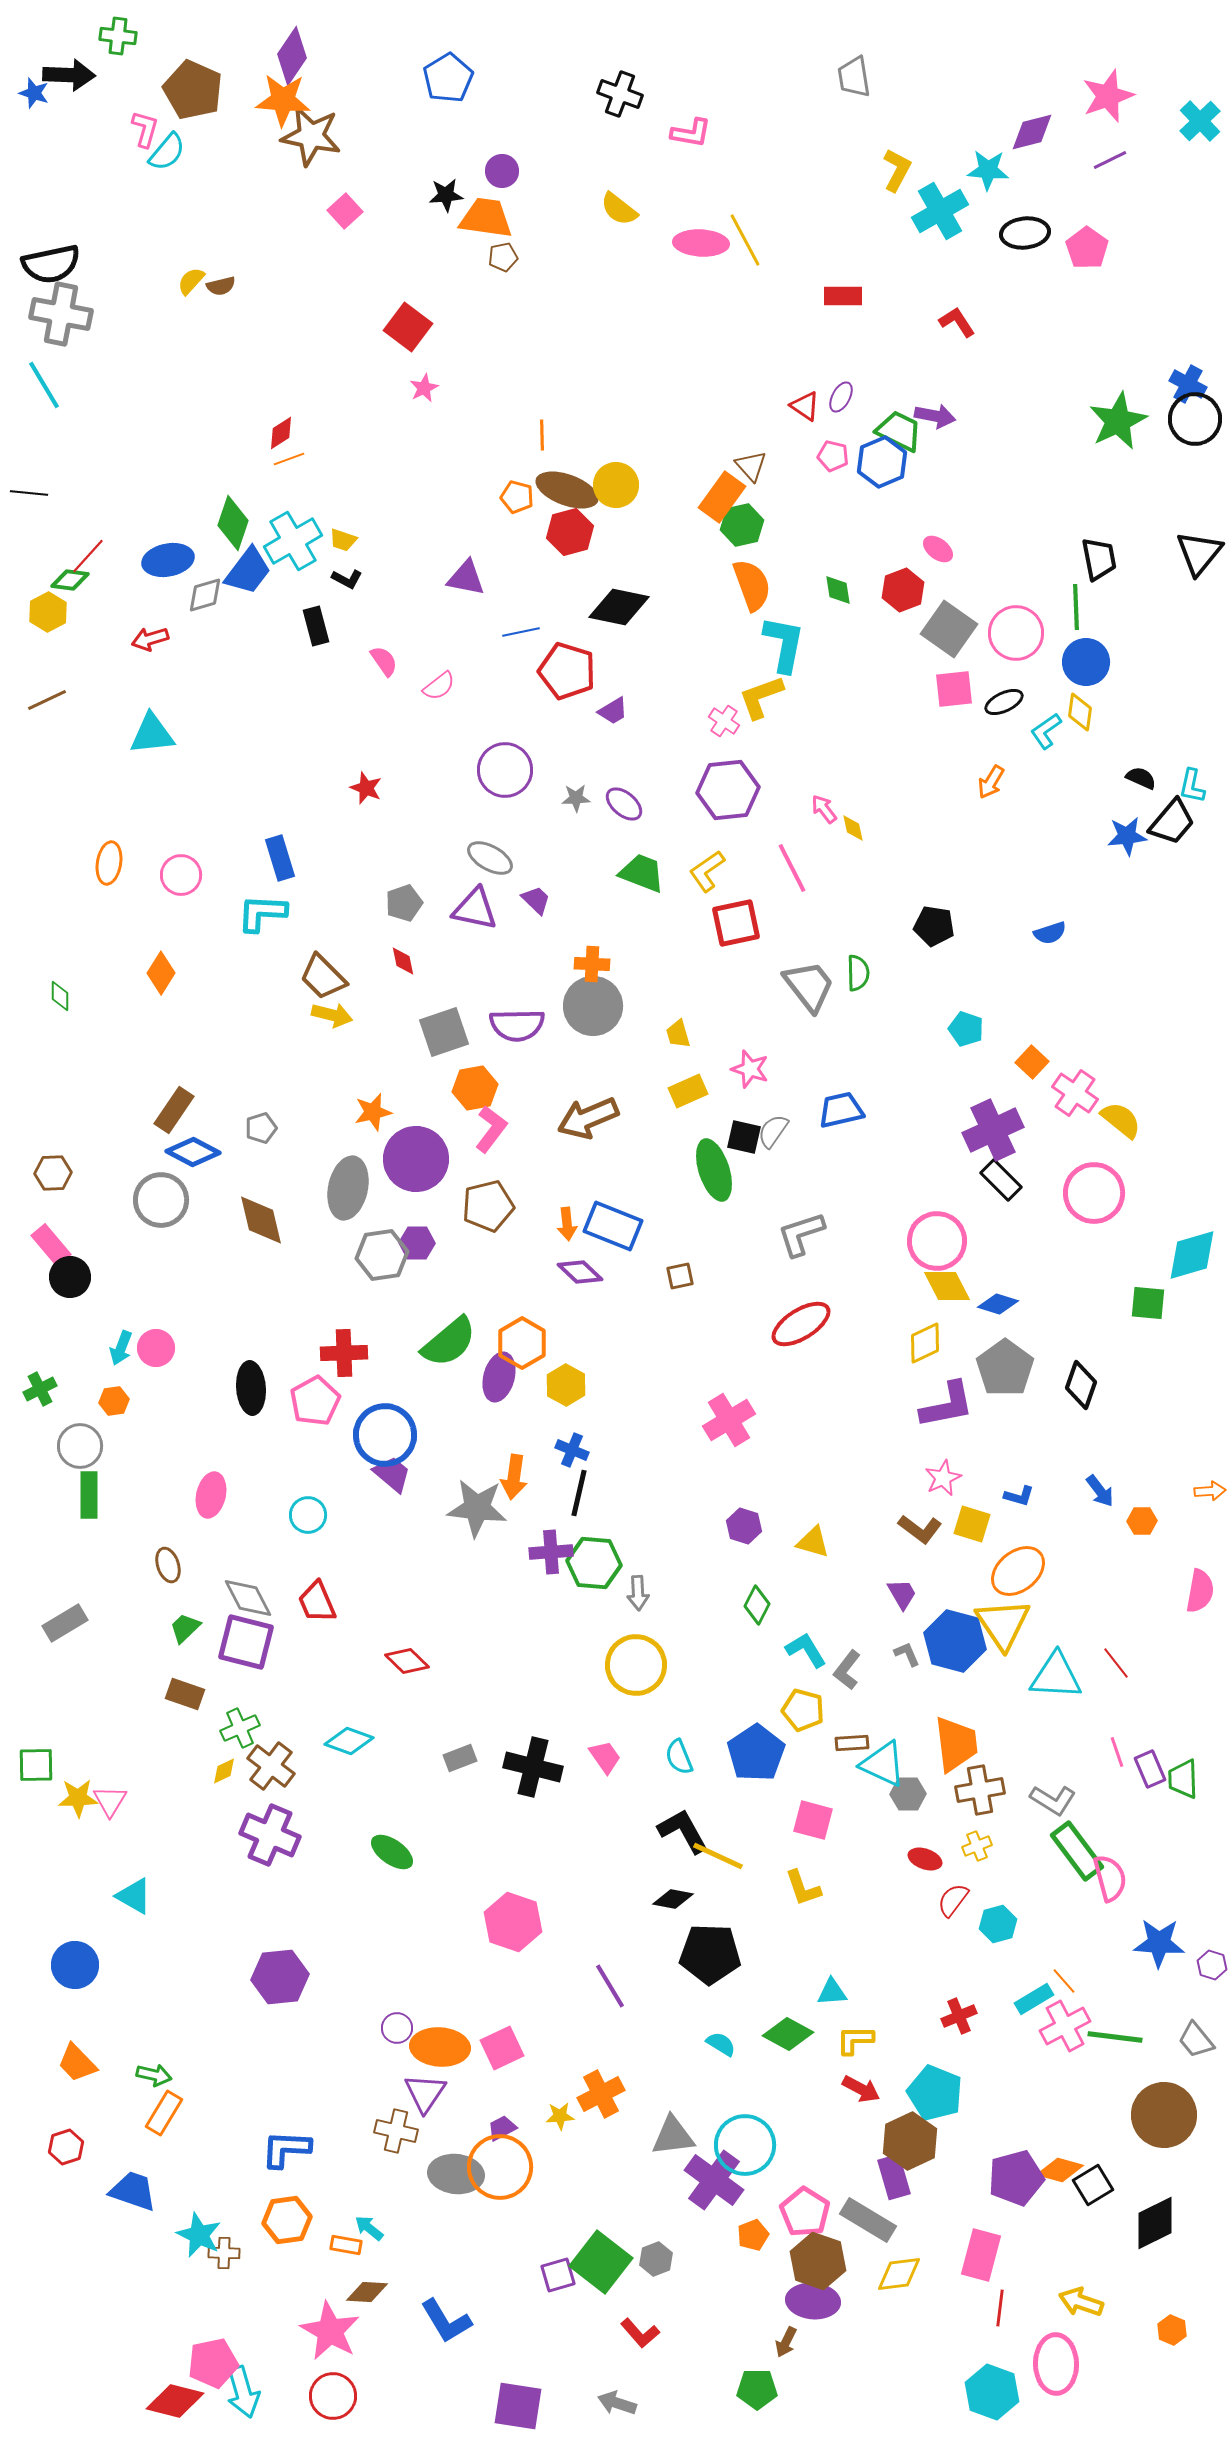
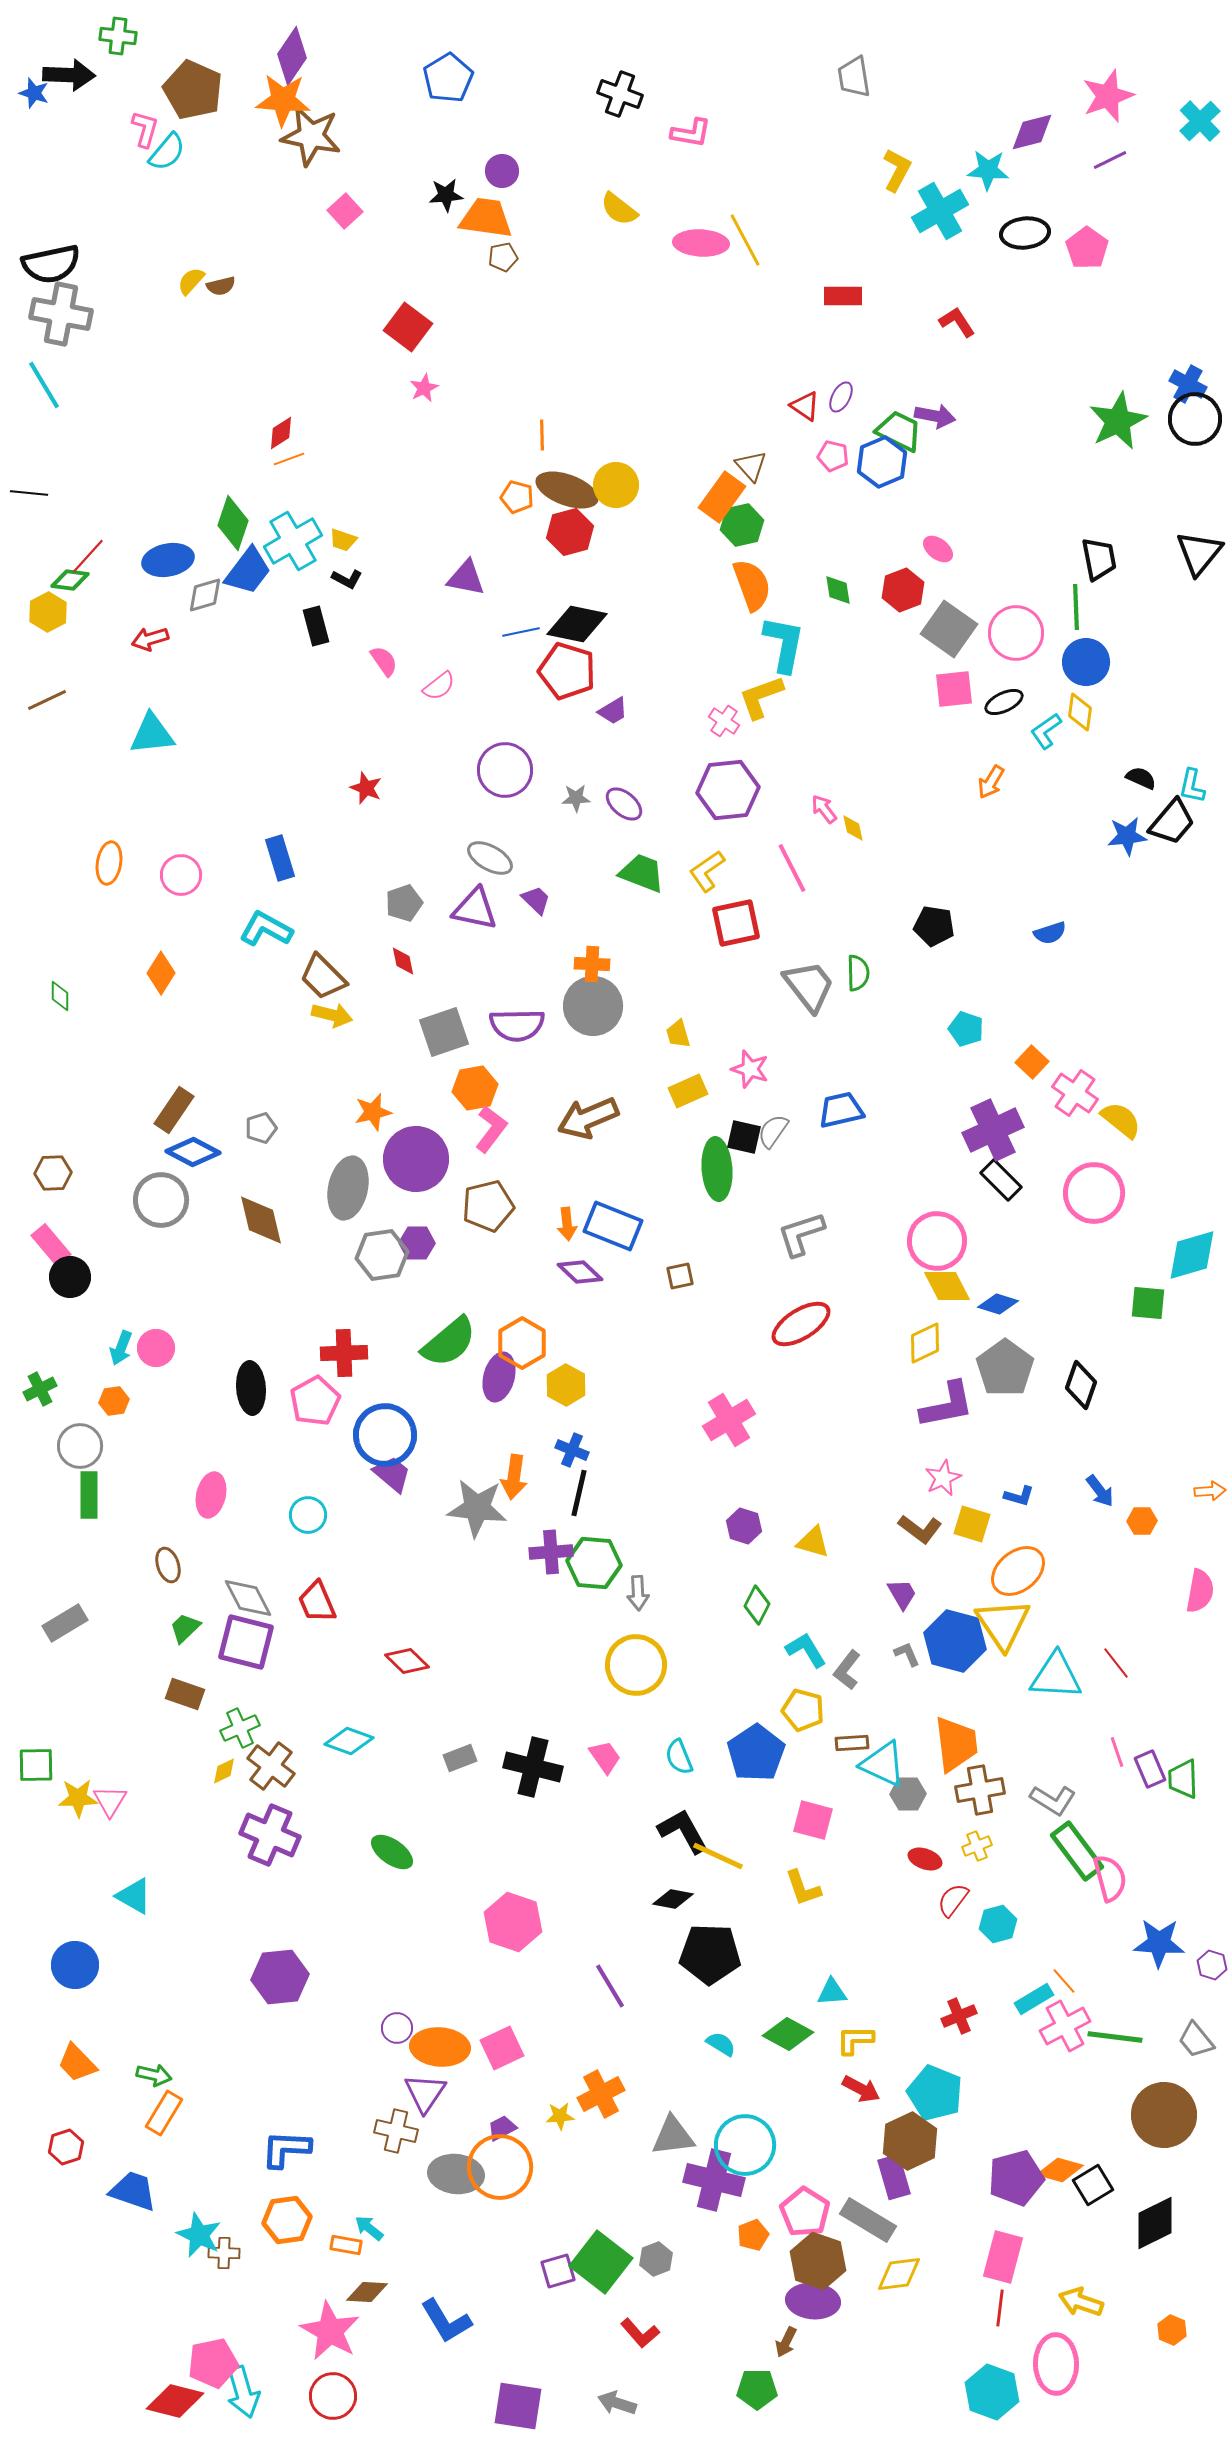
black diamond at (619, 607): moved 42 px left, 17 px down
cyan L-shape at (262, 913): moved 4 px right, 16 px down; rotated 26 degrees clockwise
green ellipse at (714, 1170): moved 3 px right, 1 px up; rotated 14 degrees clockwise
purple cross at (714, 2180): rotated 22 degrees counterclockwise
pink rectangle at (981, 2255): moved 22 px right, 2 px down
purple square at (558, 2275): moved 4 px up
